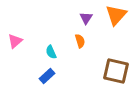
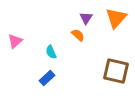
orange triangle: moved 3 px down
orange semicircle: moved 2 px left, 6 px up; rotated 32 degrees counterclockwise
blue rectangle: moved 2 px down
